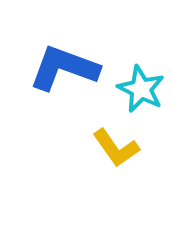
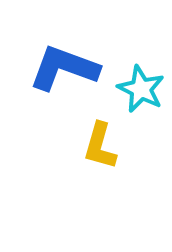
yellow L-shape: moved 16 px left, 2 px up; rotated 51 degrees clockwise
